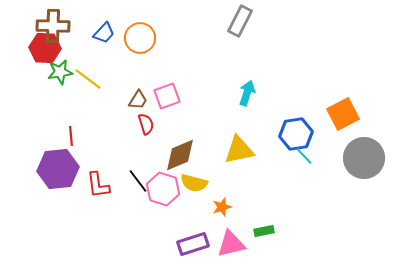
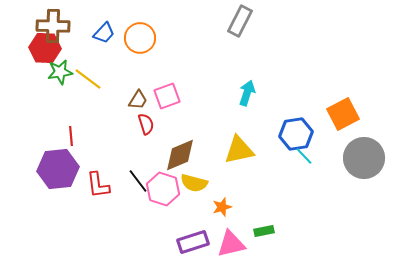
purple rectangle: moved 2 px up
